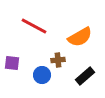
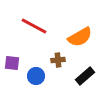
blue circle: moved 6 px left, 1 px down
